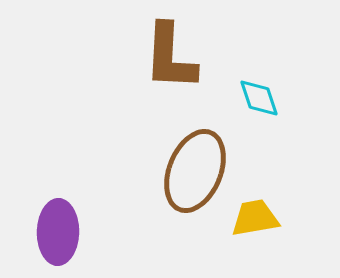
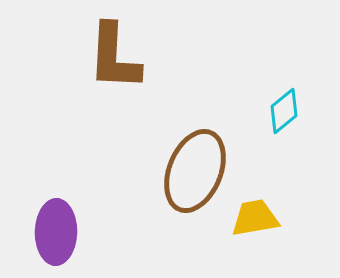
brown L-shape: moved 56 px left
cyan diamond: moved 25 px right, 13 px down; rotated 69 degrees clockwise
purple ellipse: moved 2 px left
